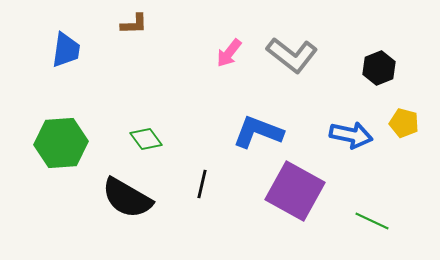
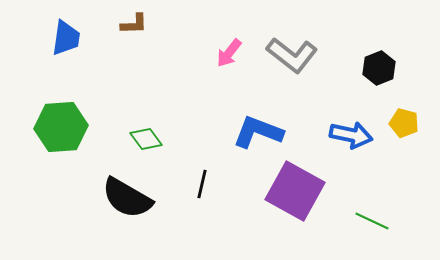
blue trapezoid: moved 12 px up
green hexagon: moved 16 px up
